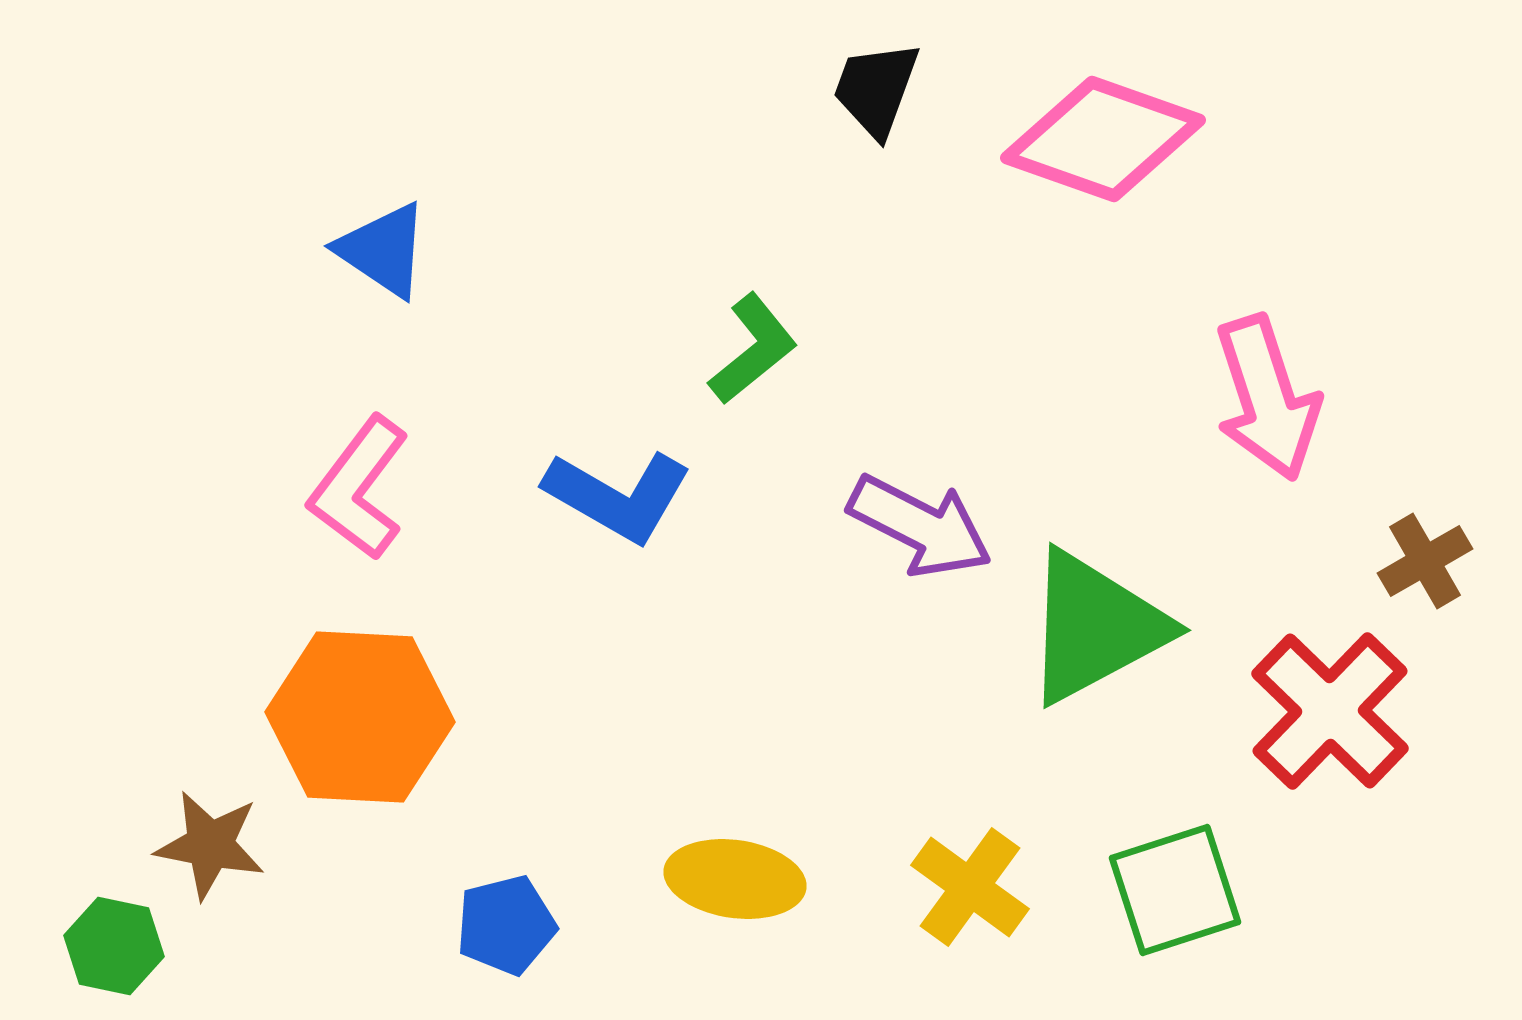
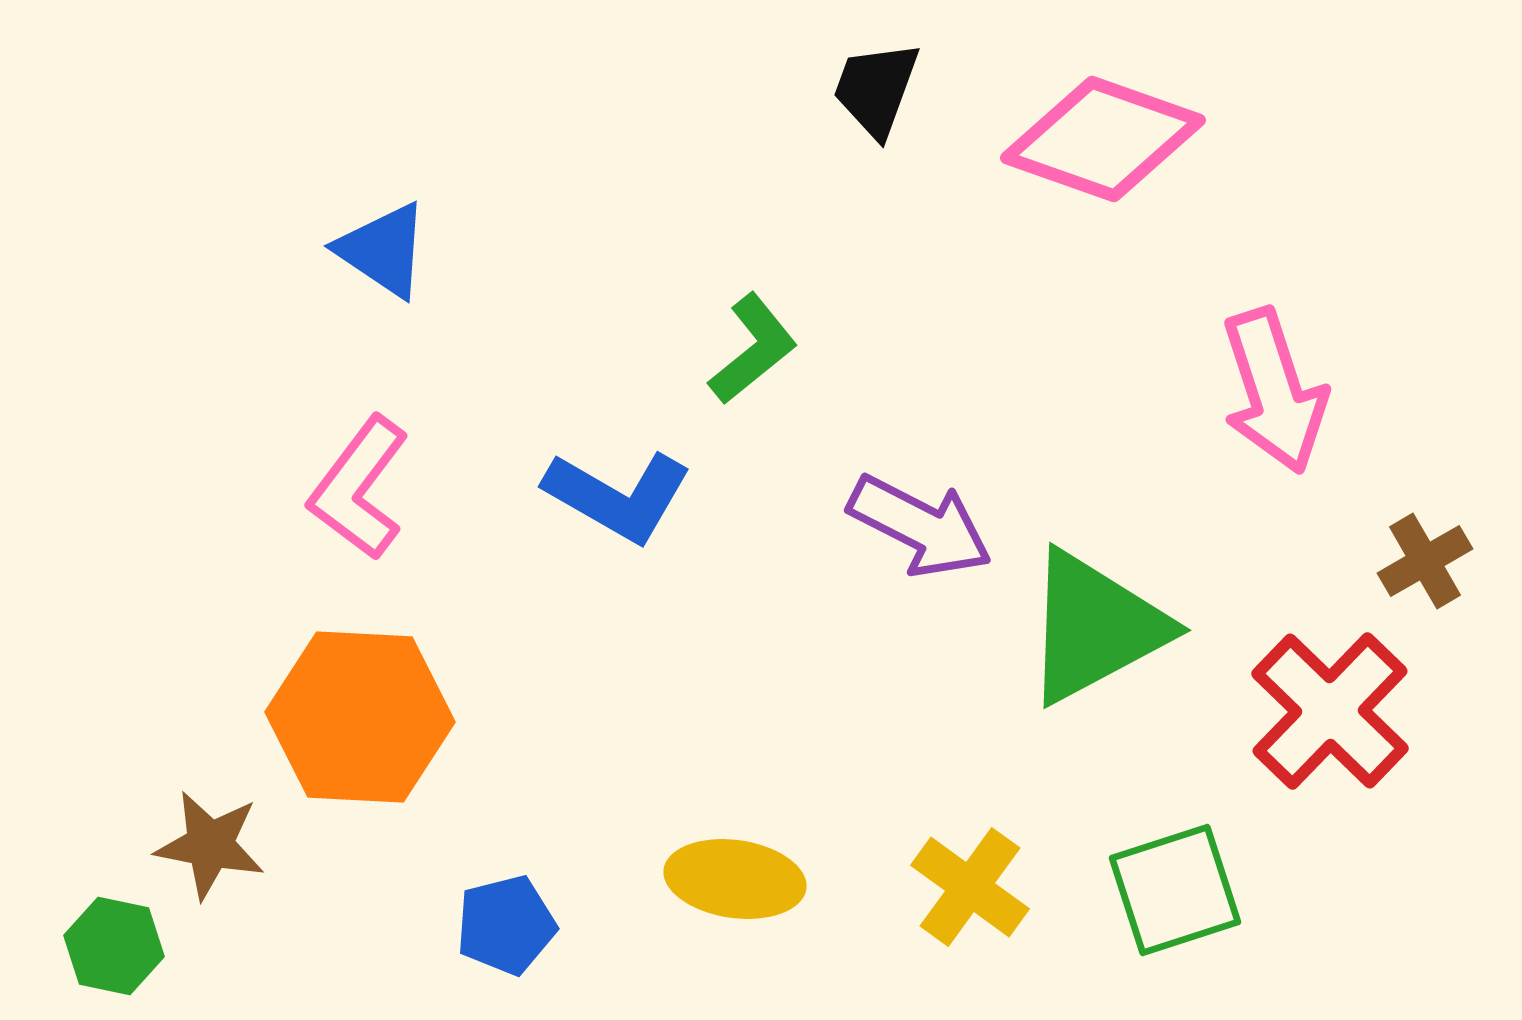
pink arrow: moved 7 px right, 7 px up
